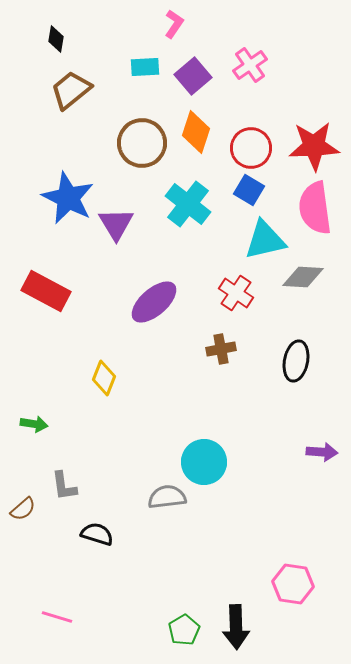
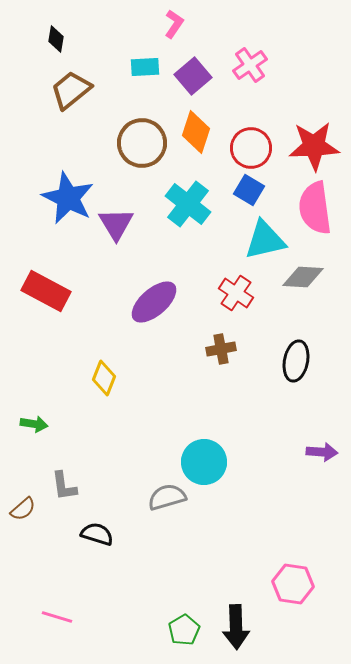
gray semicircle: rotated 9 degrees counterclockwise
